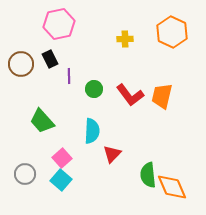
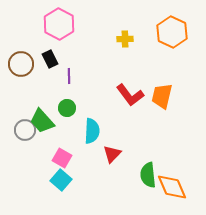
pink hexagon: rotated 20 degrees counterclockwise
green circle: moved 27 px left, 19 px down
pink square: rotated 18 degrees counterclockwise
gray circle: moved 44 px up
